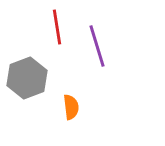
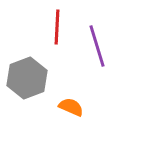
red line: rotated 12 degrees clockwise
orange semicircle: rotated 60 degrees counterclockwise
